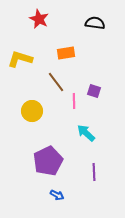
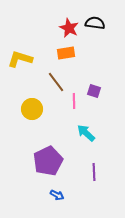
red star: moved 30 px right, 9 px down
yellow circle: moved 2 px up
